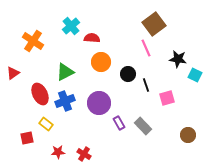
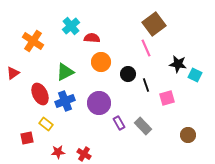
black star: moved 5 px down
